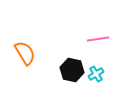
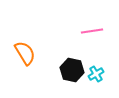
pink line: moved 6 px left, 8 px up
